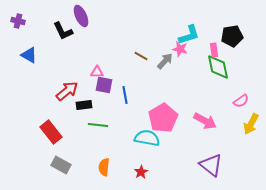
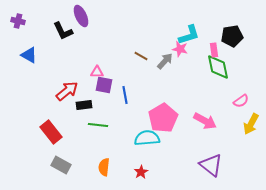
cyan semicircle: rotated 15 degrees counterclockwise
